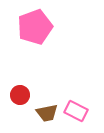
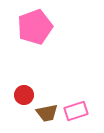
red circle: moved 4 px right
pink rectangle: rotated 45 degrees counterclockwise
